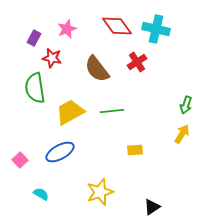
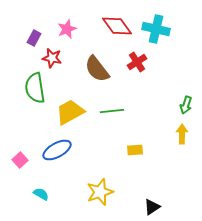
yellow arrow: rotated 30 degrees counterclockwise
blue ellipse: moved 3 px left, 2 px up
